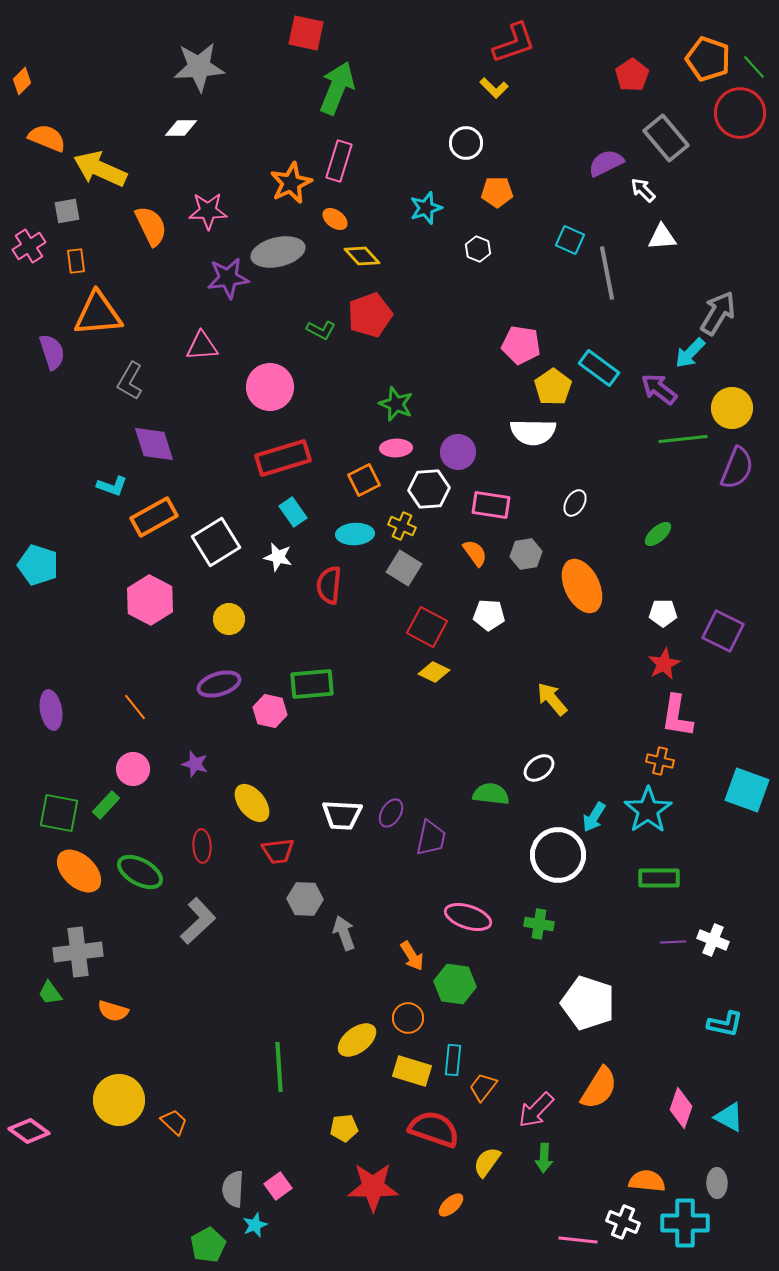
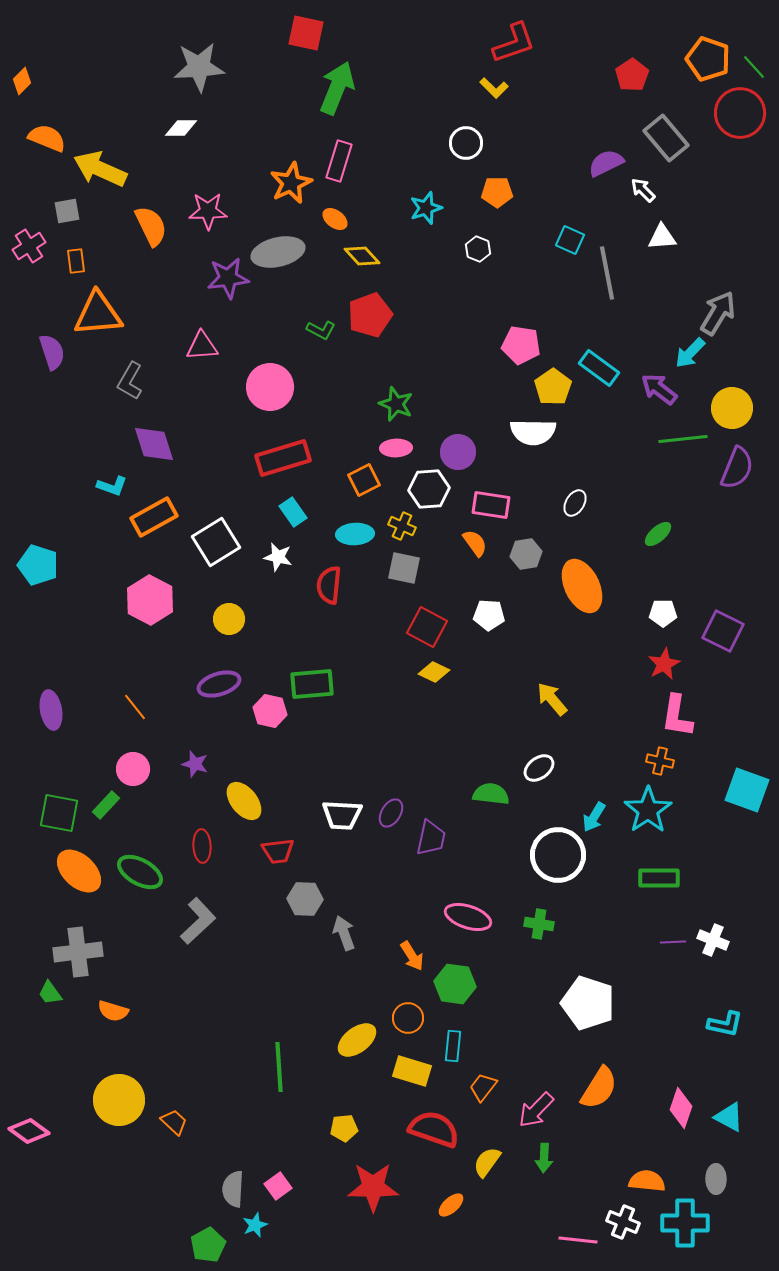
orange semicircle at (475, 553): moved 10 px up
gray square at (404, 568): rotated 20 degrees counterclockwise
yellow ellipse at (252, 803): moved 8 px left, 2 px up
cyan rectangle at (453, 1060): moved 14 px up
gray ellipse at (717, 1183): moved 1 px left, 4 px up
